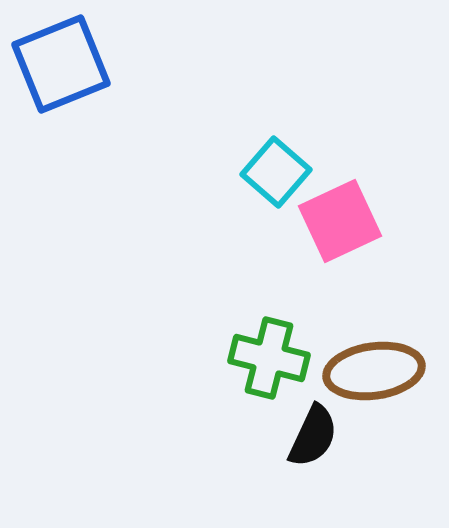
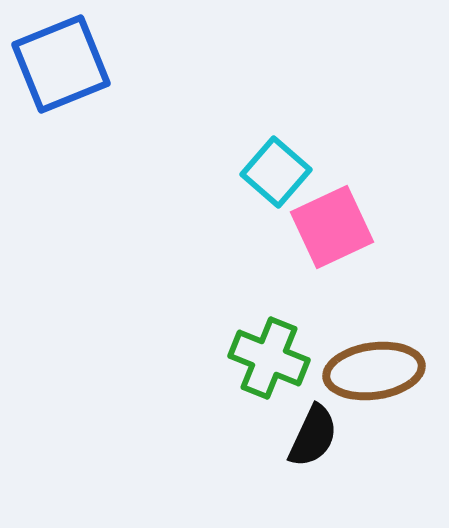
pink square: moved 8 px left, 6 px down
green cross: rotated 8 degrees clockwise
